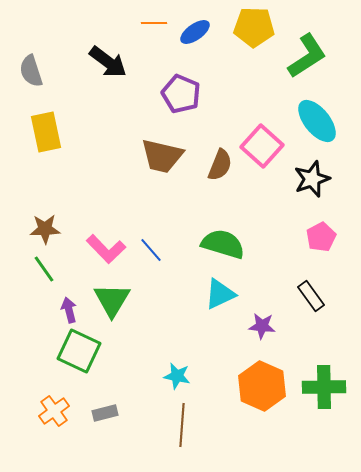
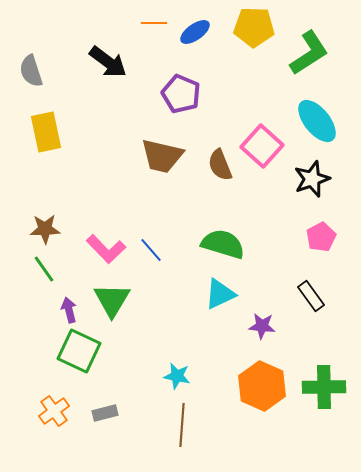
green L-shape: moved 2 px right, 3 px up
brown semicircle: rotated 136 degrees clockwise
